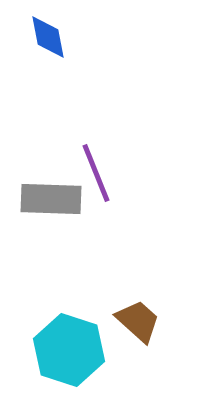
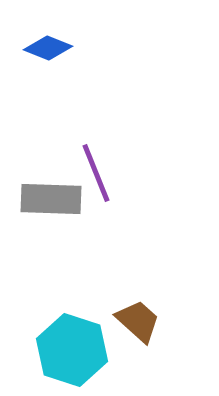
blue diamond: moved 11 px down; rotated 57 degrees counterclockwise
cyan hexagon: moved 3 px right
